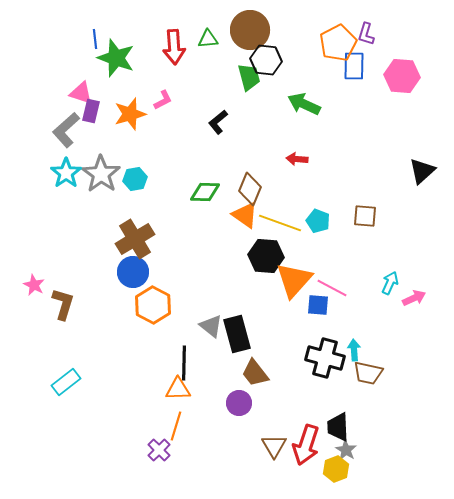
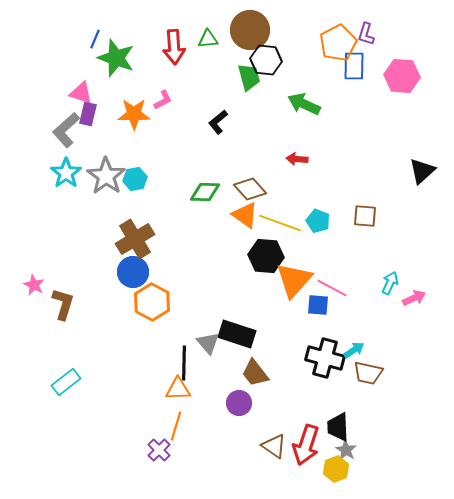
blue line at (95, 39): rotated 30 degrees clockwise
purple rectangle at (91, 111): moved 3 px left, 3 px down
orange star at (130, 114): moved 4 px right; rotated 16 degrees clockwise
gray star at (101, 174): moved 5 px right, 2 px down
brown diamond at (250, 189): rotated 64 degrees counterclockwise
orange hexagon at (153, 305): moved 1 px left, 3 px up
gray triangle at (211, 326): moved 3 px left, 17 px down; rotated 10 degrees clockwise
black rectangle at (237, 334): rotated 57 degrees counterclockwise
cyan arrow at (354, 350): rotated 60 degrees clockwise
brown triangle at (274, 446): rotated 24 degrees counterclockwise
